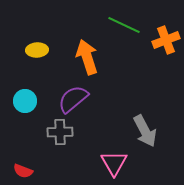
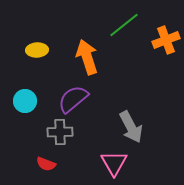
green line: rotated 64 degrees counterclockwise
gray arrow: moved 14 px left, 4 px up
red semicircle: moved 23 px right, 7 px up
